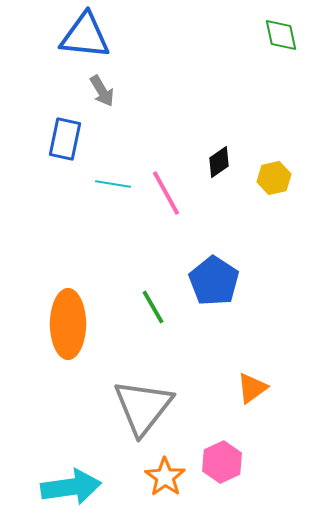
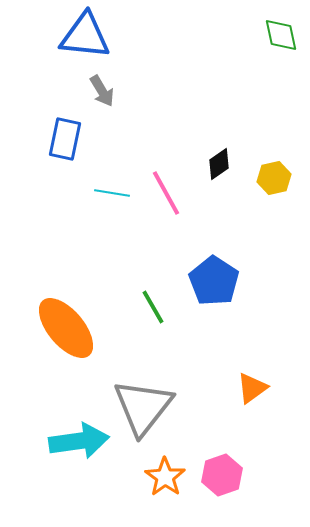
black diamond: moved 2 px down
cyan line: moved 1 px left, 9 px down
orange ellipse: moved 2 px left, 4 px down; rotated 40 degrees counterclockwise
pink hexagon: moved 13 px down; rotated 6 degrees clockwise
cyan arrow: moved 8 px right, 46 px up
